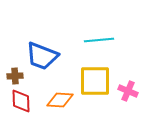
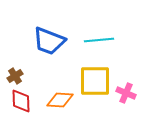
blue trapezoid: moved 7 px right, 15 px up
brown cross: rotated 28 degrees counterclockwise
pink cross: moved 2 px left, 2 px down
